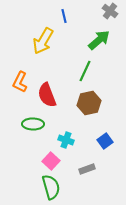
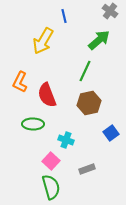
blue square: moved 6 px right, 8 px up
